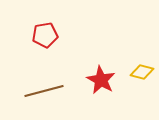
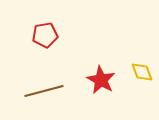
yellow diamond: rotated 55 degrees clockwise
